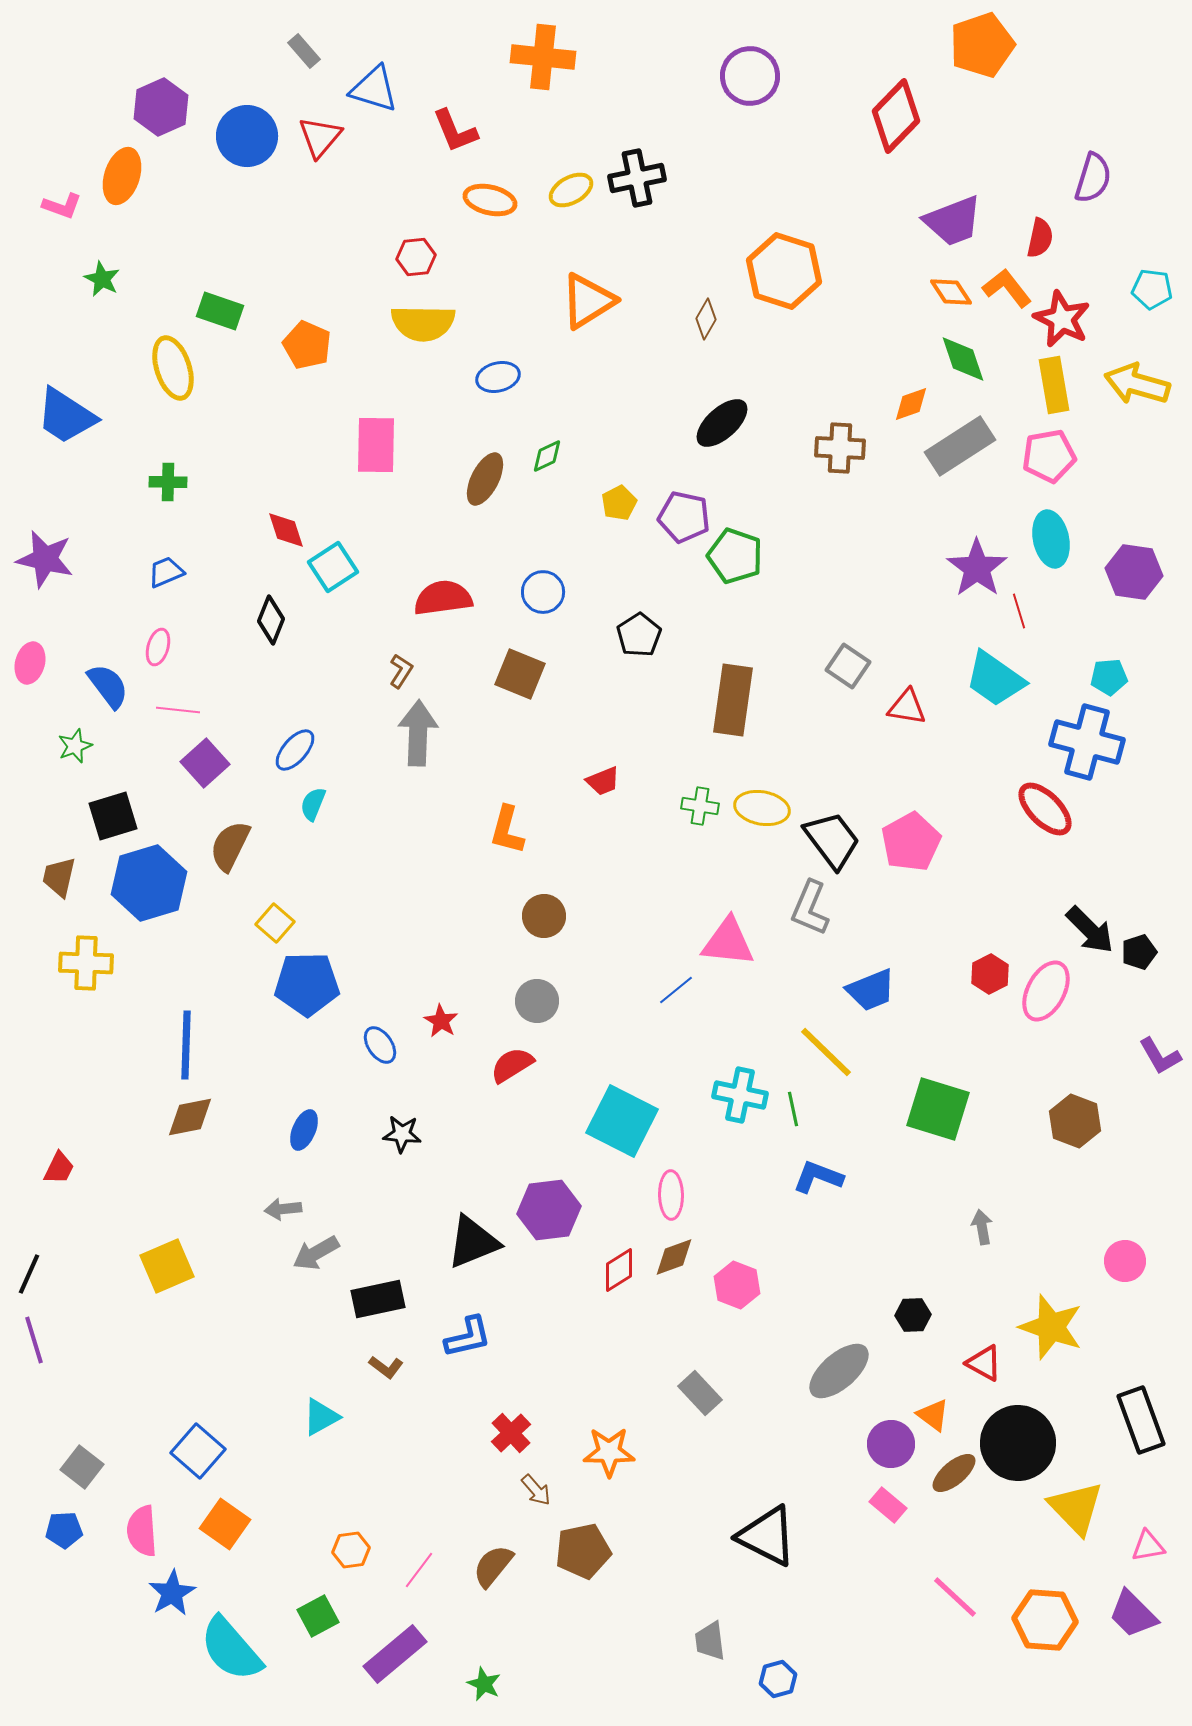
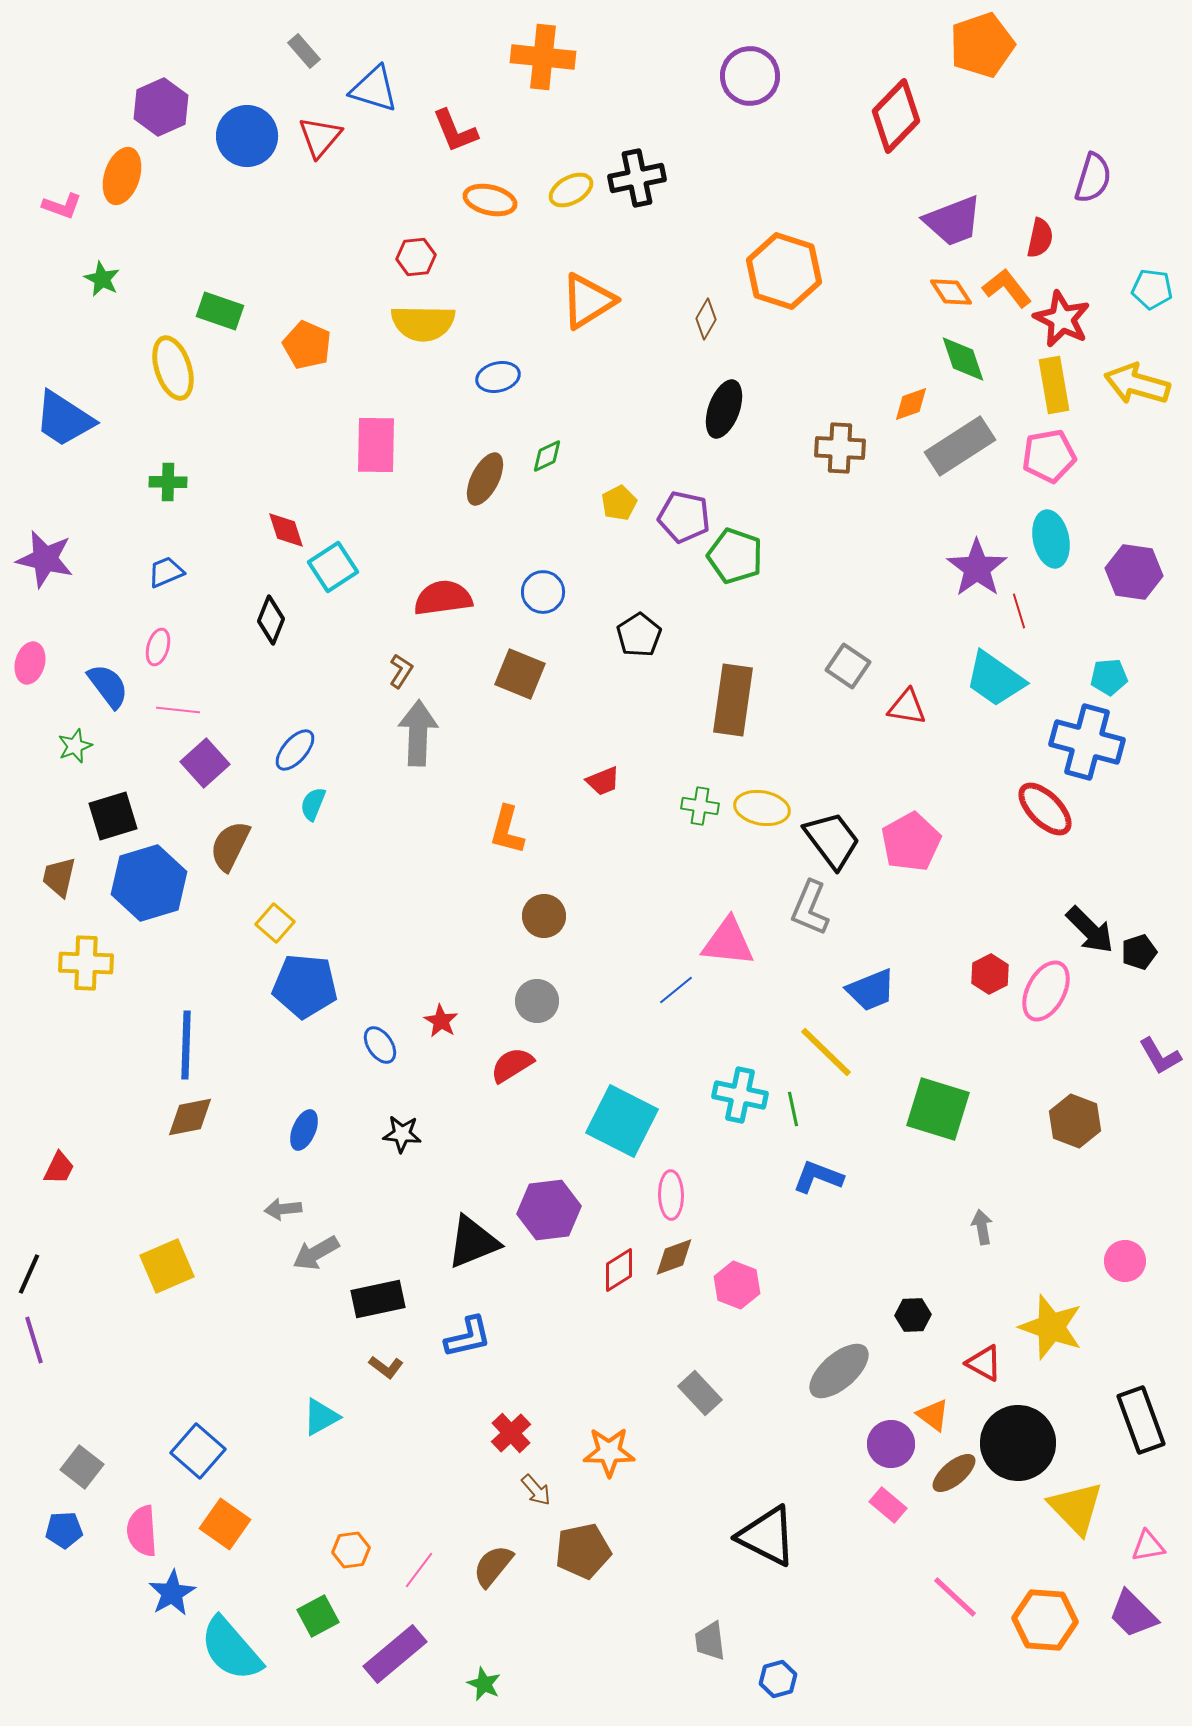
blue trapezoid at (66, 416): moved 2 px left, 3 px down
black ellipse at (722, 423): moved 2 px right, 14 px up; rotated 28 degrees counterclockwise
blue pentagon at (307, 984): moved 2 px left, 2 px down; rotated 6 degrees clockwise
